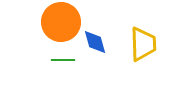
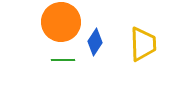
blue diamond: rotated 48 degrees clockwise
